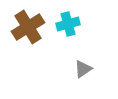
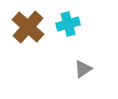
brown cross: rotated 16 degrees counterclockwise
